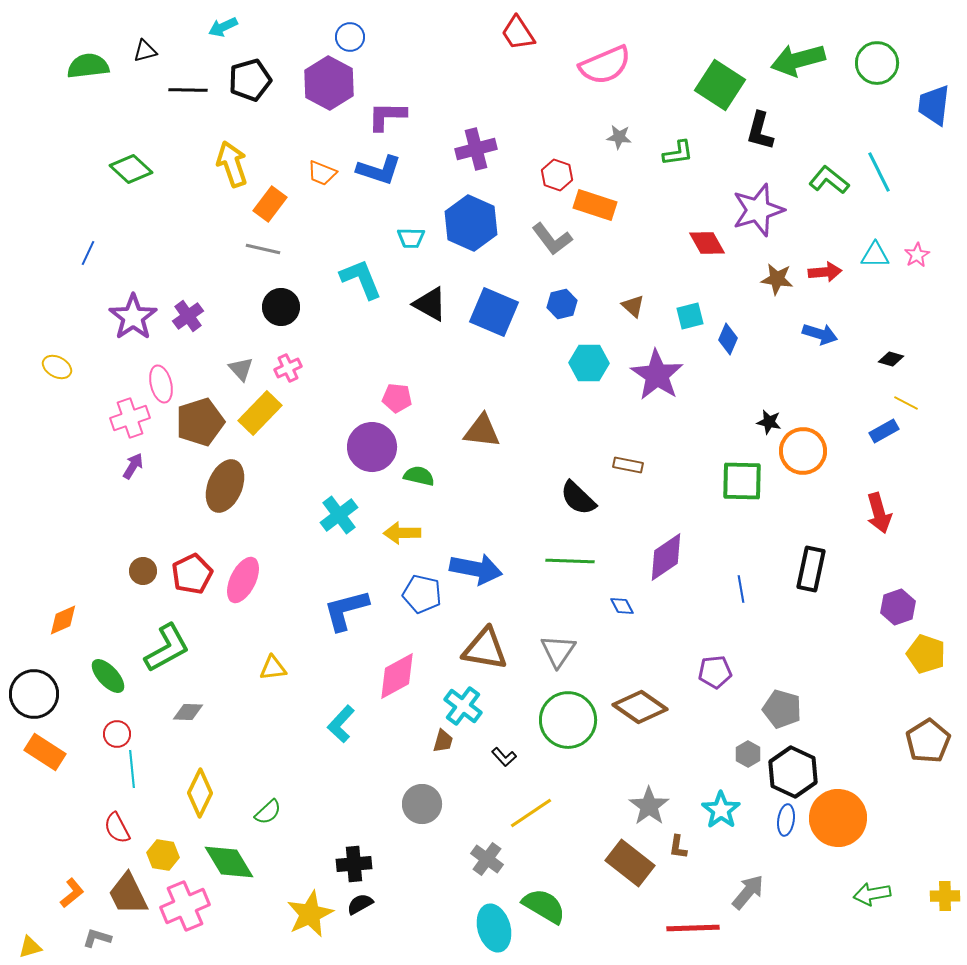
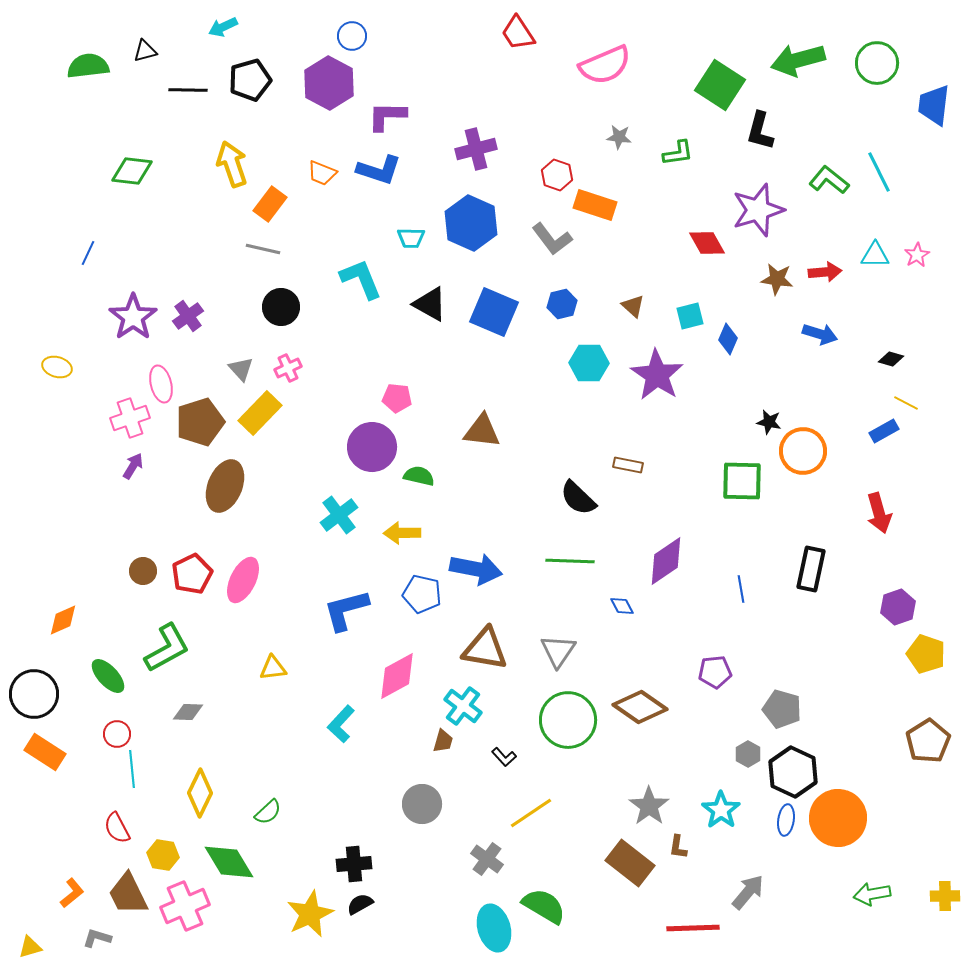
blue circle at (350, 37): moved 2 px right, 1 px up
green diamond at (131, 169): moved 1 px right, 2 px down; rotated 36 degrees counterclockwise
yellow ellipse at (57, 367): rotated 12 degrees counterclockwise
purple diamond at (666, 557): moved 4 px down
